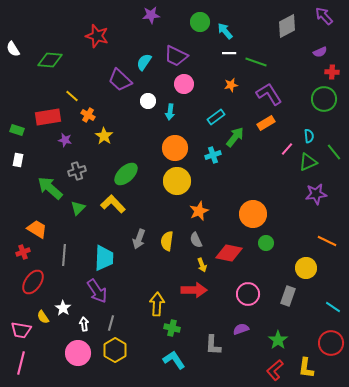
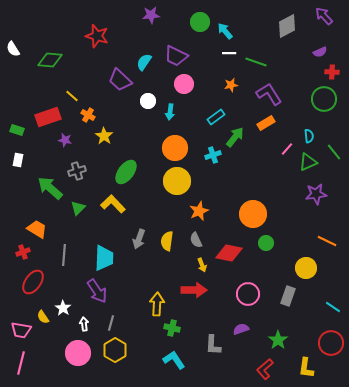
red rectangle at (48, 117): rotated 10 degrees counterclockwise
green ellipse at (126, 174): moved 2 px up; rotated 10 degrees counterclockwise
red L-shape at (275, 370): moved 10 px left, 1 px up
